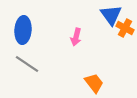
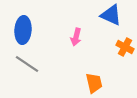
blue triangle: rotated 30 degrees counterclockwise
orange cross: moved 19 px down
orange trapezoid: rotated 25 degrees clockwise
